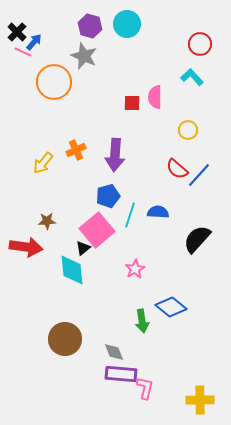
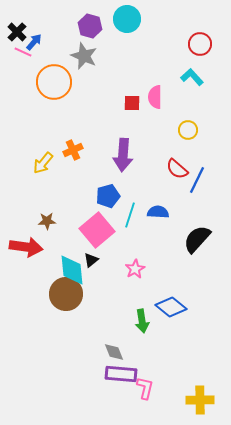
cyan circle: moved 5 px up
orange cross: moved 3 px left
purple arrow: moved 8 px right
blue line: moved 2 px left, 5 px down; rotated 16 degrees counterclockwise
black triangle: moved 8 px right, 12 px down
brown circle: moved 1 px right, 45 px up
